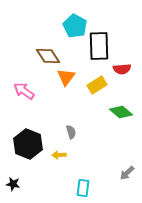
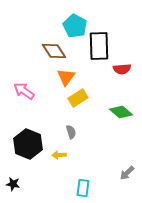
brown diamond: moved 6 px right, 5 px up
yellow rectangle: moved 19 px left, 13 px down
